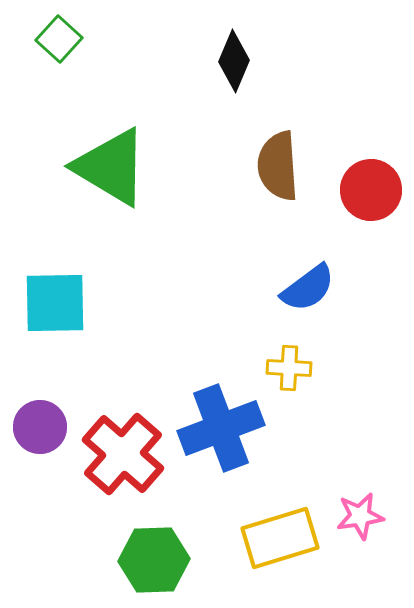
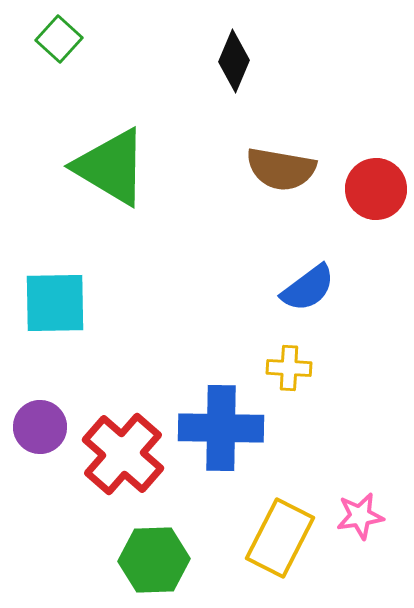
brown semicircle: moved 3 px right, 3 px down; rotated 76 degrees counterclockwise
red circle: moved 5 px right, 1 px up
blue cross: rotated 22 degrees clockwise
yellow rectangle: rotated 46 degrees counterclockwise
